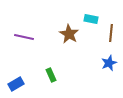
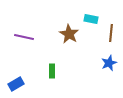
green rectangle: moved 1 px right, 4 px up; rotated 24 degrees clockwise
